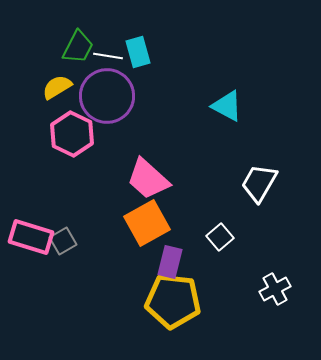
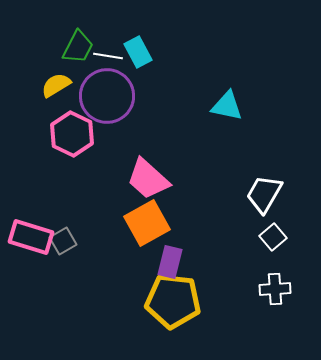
cyan rectangle: rotated 12 degrees counterclockwise
yellow semicircle: moved 1 px left, 2 px up
cyan triangle: rotated 16 degrees counterclockwise
white trapezoid: moved 5 px right, 11 px down
white square: moved 53 px right
white cross: rotated 24 degrees clockwise
